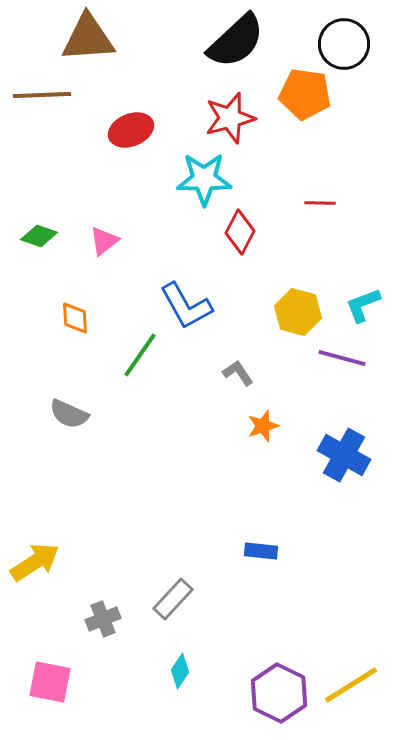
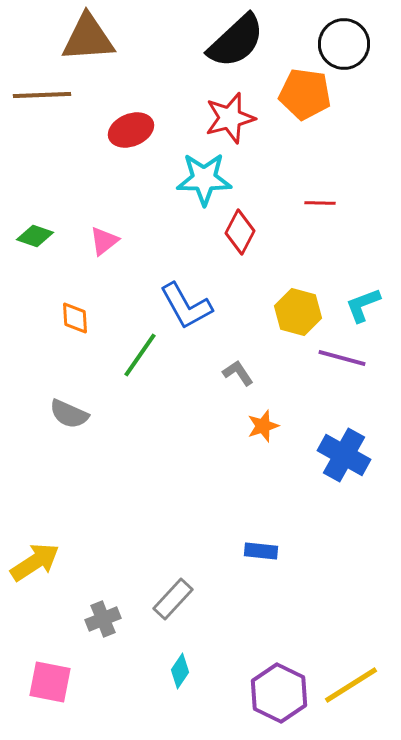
green diamond: moved 4 px left
